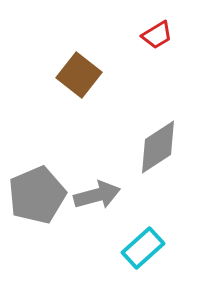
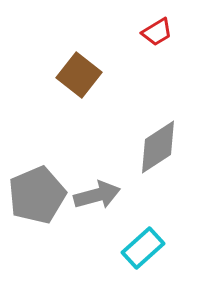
red trapezoid: moved 3 px up
